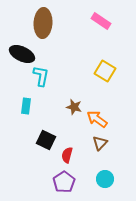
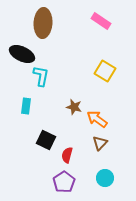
cyan circle: moved 1 px up
